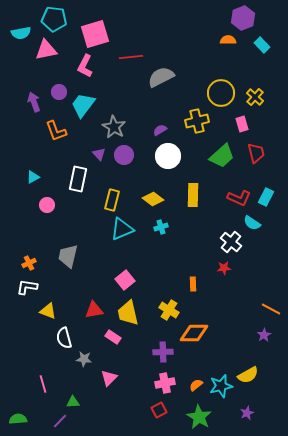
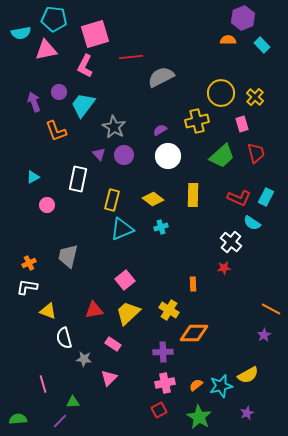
yellow trapezoid at (128, 313): rotated 60 degrees clockwise
pink rectangle at (113, 337): moved 7 px down
